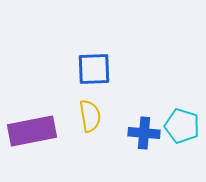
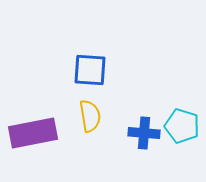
blue square: moved 4 px left, 1 px down; rotated 6 degrees clockwise
purple rectangle: moved 1 px right, 2 px down
